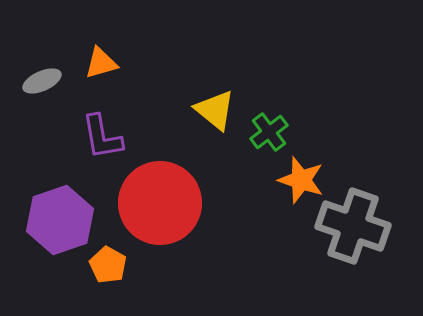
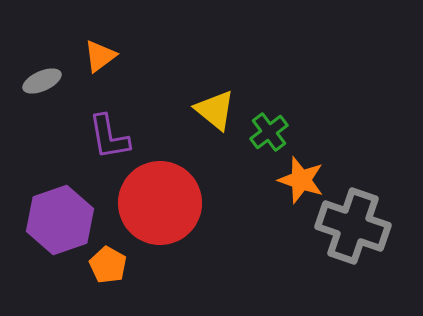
orange triangle: moved 1 px left, 7 px up; rotated 21 degrees counterclockwise
purple L-shape: moved 7 px right
